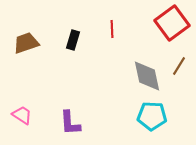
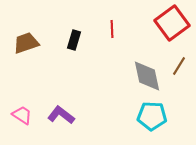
black rectangle: moved 1 px right
purple L-shape: moved 9 px left, 8 px up; rotated 132 degrees clockwise
